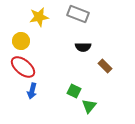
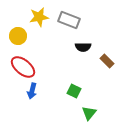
gray rectangle: moved 9 px left, 6 px down
yellow circle: moved 3 px left, 5 px up
brown rectangle: moved 2 px right, 5 px up
green triangle: moved 7 px down
